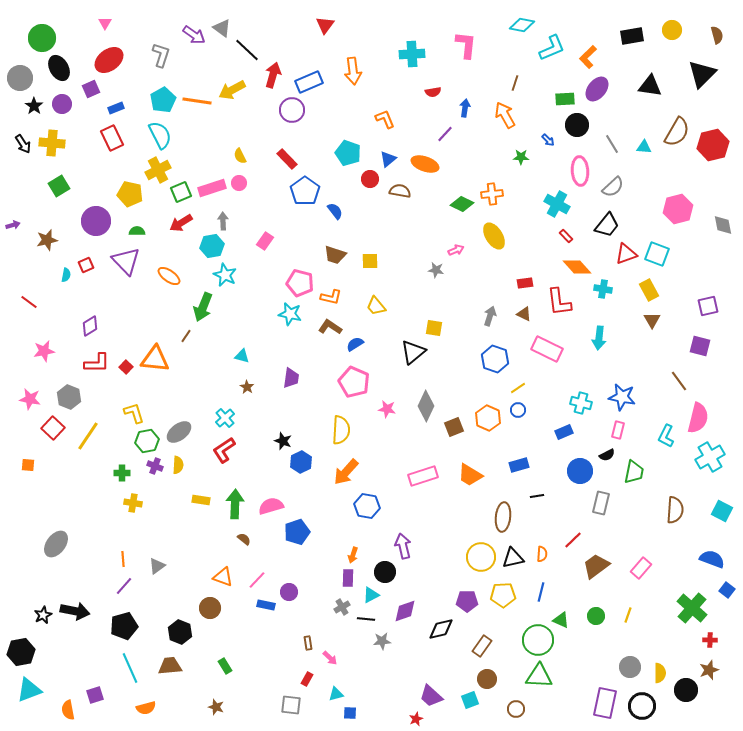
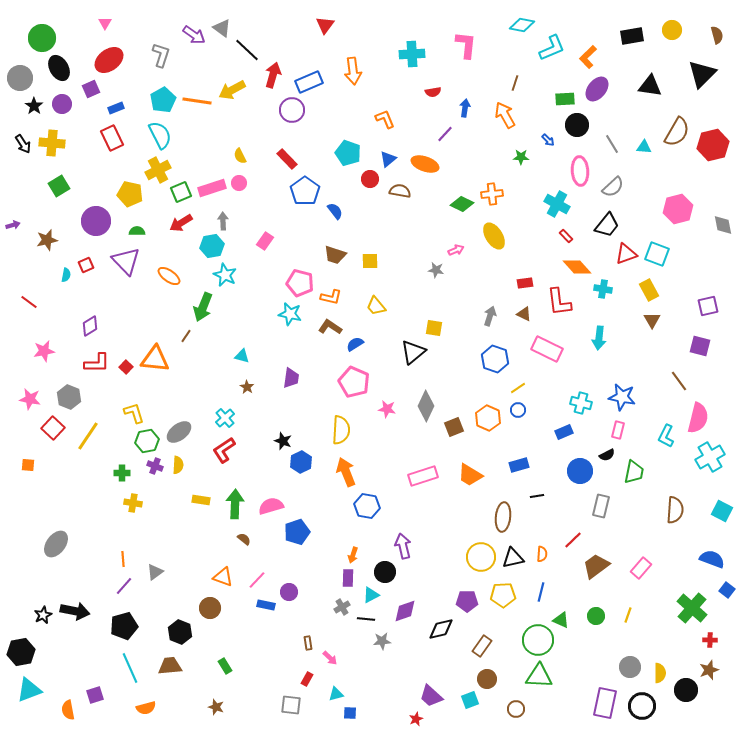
orange arrow at (346, 472): rotated 116 degrees clockwise
gray rectangle at (601, 503): moved 3 px down
gray triangle at (157, 566): moved 2 px left, 6 px down
